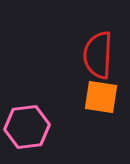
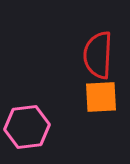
orange square: rotated 12 degrees counterclockwise
